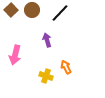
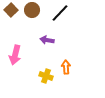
purple arrow: rotated 64 degrees counterclockwise
orange arrow: rotated 24 degrees clockwise
